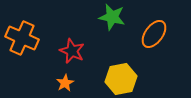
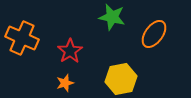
red star: moved 2 px left; rotated 15 degrees clockwise
orange star: rotated 12 degrees clockwise
